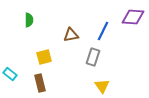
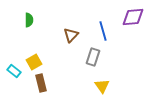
purple diamond: rotated 10 degrees counterclockwise
blue line: rotated 42 degrees counterclockwise
brown triangle: rotated 35 degrees counterclockwise
yellow square: moved 10 px left, 5 px down; rotated 14 degrees counterclockwise
cyan rectangle: moved 4 px right, 3 px up
brown rectangle: moved 1 px right
